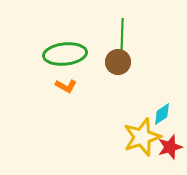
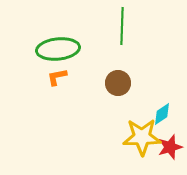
green line: moved 11 px up
green ellipse: moved 7 px left, 5 px up
brown circle: moved 21 px down
orange L-shape: moved 9 px left, 9 px up; rotated 140 degrees clockwise
yellow star: rotated 18 degrees clockwise
